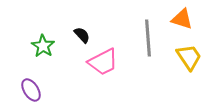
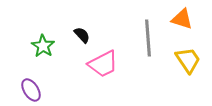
yellow trapezoid: moved 1 px left, 3 px down
pink trapezoid: moved 2 px down
